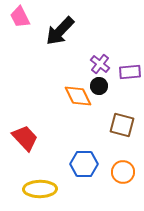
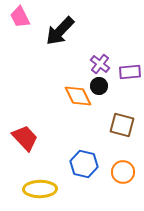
blue hexagon: rotated 12 degrees clockwise
